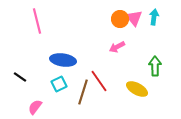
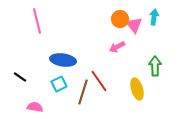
pink triangle: moved 7 px down
yellow ellipse: rotated 45 degrees clockwise
pink semicircle: rotated 63 degrees clockwise
